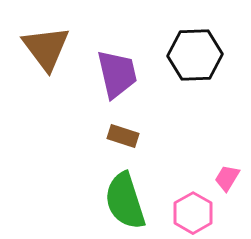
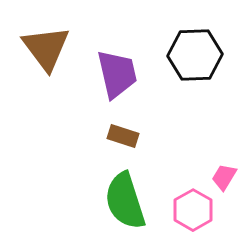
pink trapezoid: moved 3 px left, 1 px up
pink hexagon: moved 3 px up
